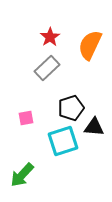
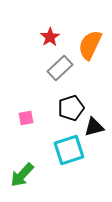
gray rectangle: moved 13 px right
black triangle: rotated 20 degrees counterclockwise
cyan square: moved 6 px right, 9 px down
